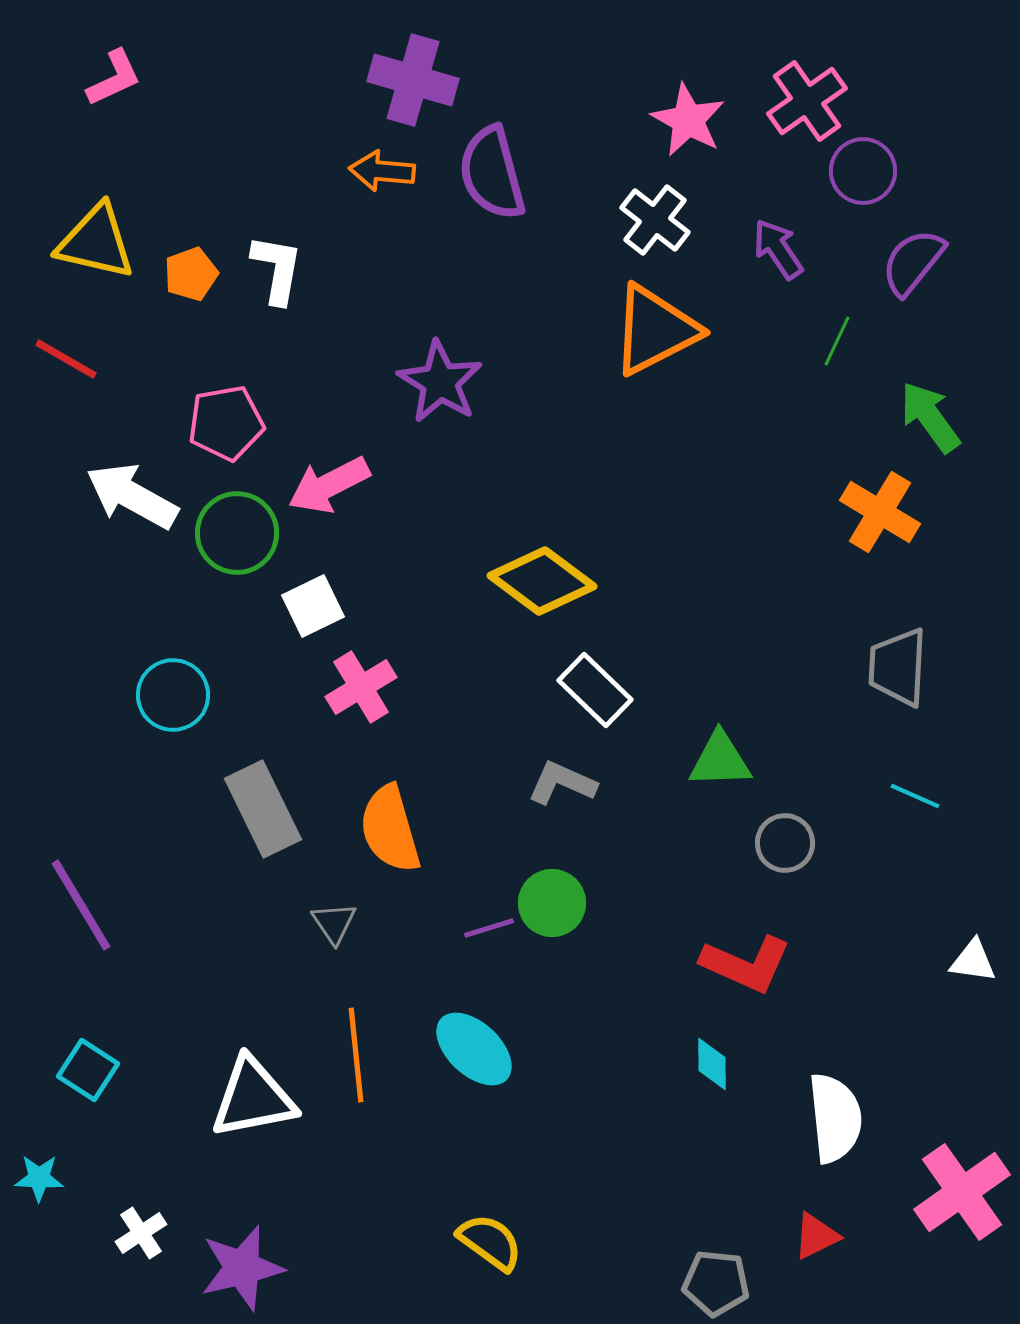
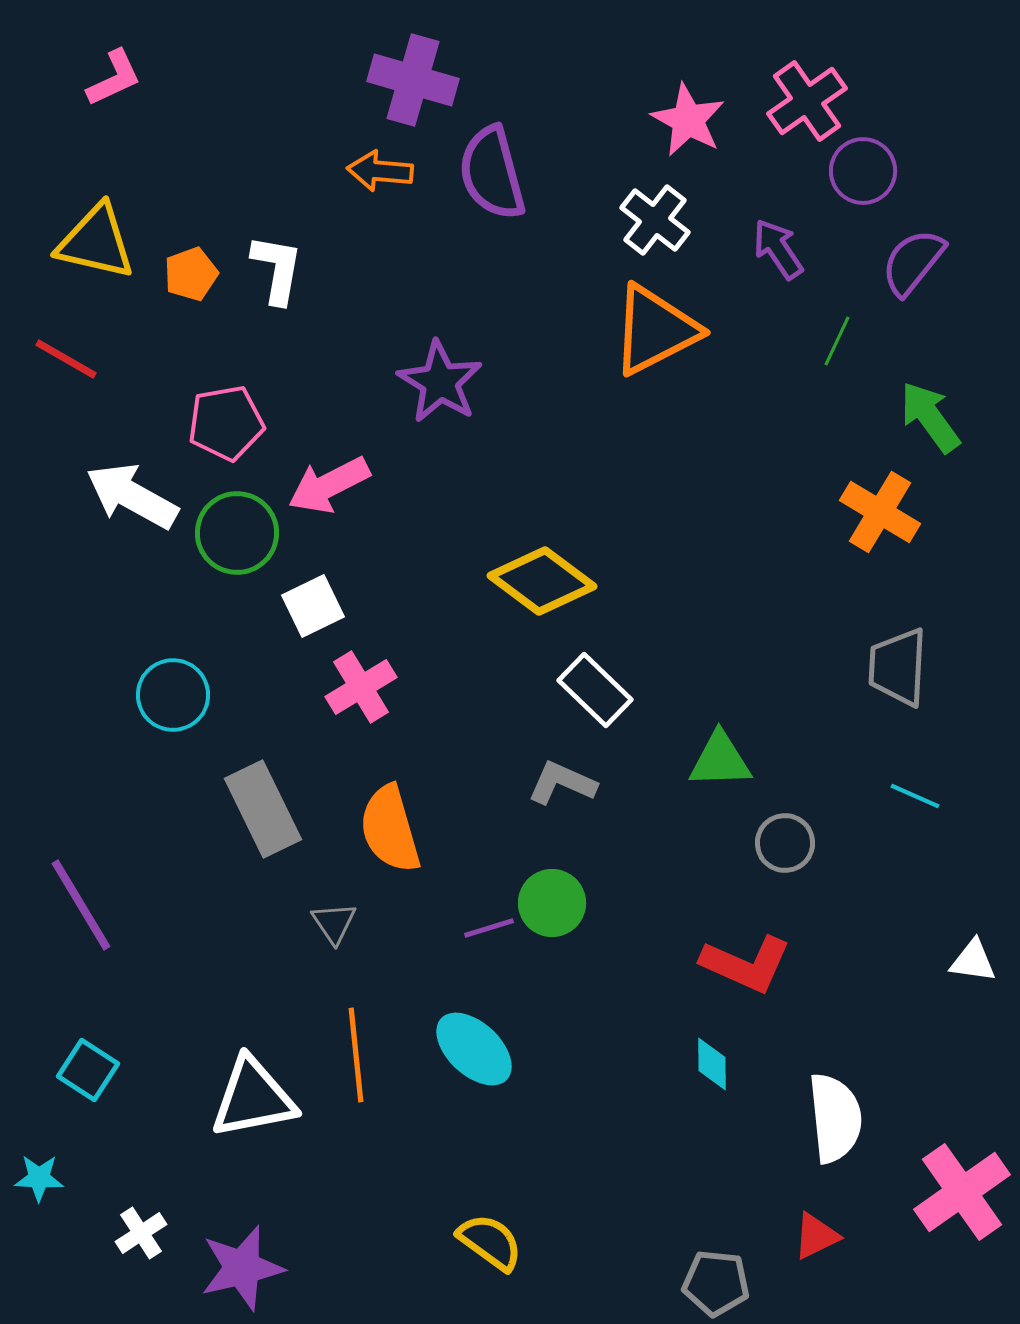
orange arrow at (382, 171): moved 2 px left
